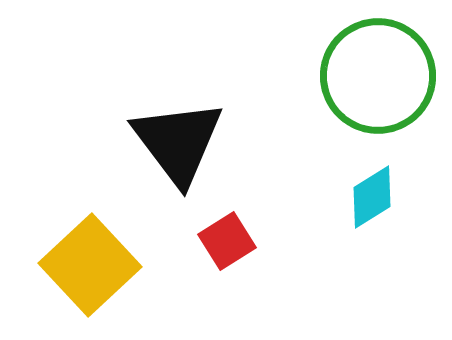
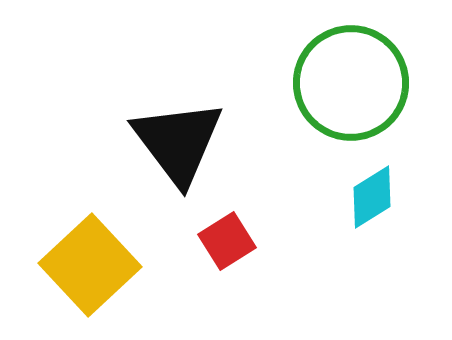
green circle: moved 27 px left, 7 px down
